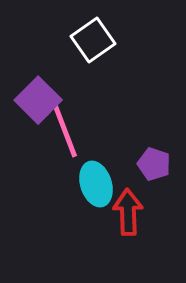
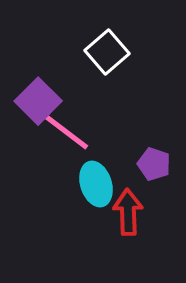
white square: moved 14 px right, 12 px down; rotated 6 degrees counterclockwise
purple square: moved 1 px down
pink line: rotated 32 degrees counterclockwise
